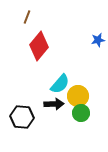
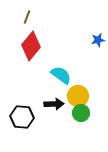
red diamond: moved 8 px left
cyan semicircle: moved 1 px right, 9 px up; rotated 95 degrees counterclockwise
